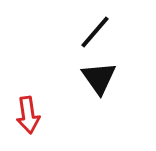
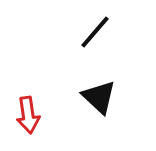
black triangle: moved 19 px down; rotated 12 degrees counterclockwise
